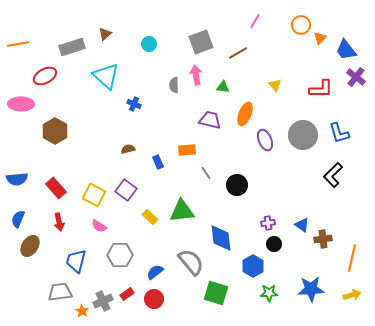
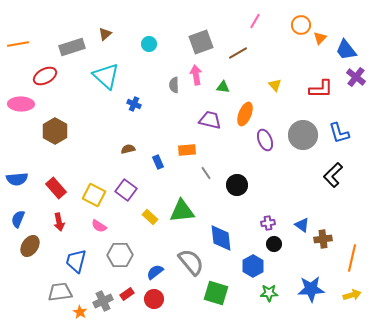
orange star at (82, 311): moved 2 px left, 1 px down
